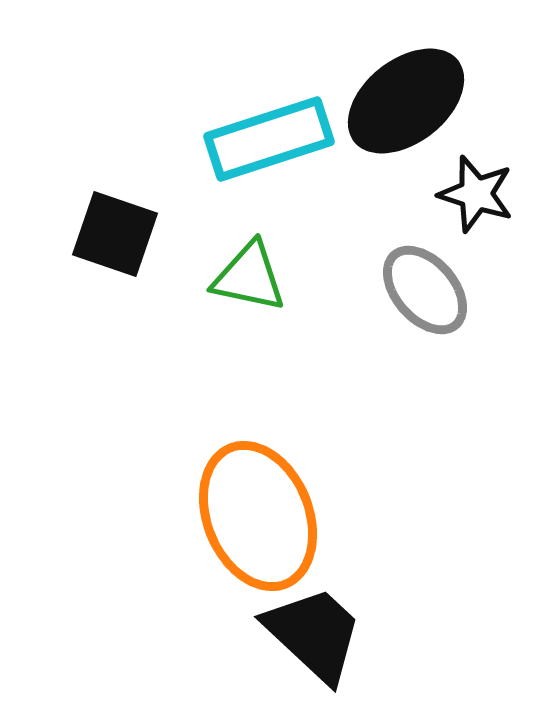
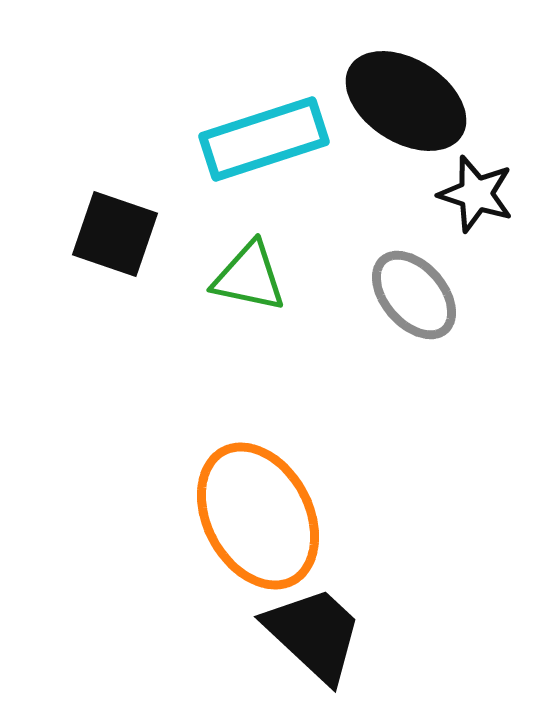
black ellipse: rotated 70 degrees clockwise
cyan rectangle: moved 5 px left
gray ellipse: moved 11 px left, 5 px down
orange ellipse: rotated 6 degrees counterclockwise
